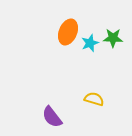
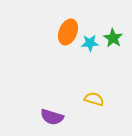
green star: rotated 30 degrees clockwise
cyan star: rotated 18 degrees clockwise
purple semicircle: rotated 35 degrees counterclockwise
